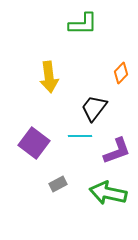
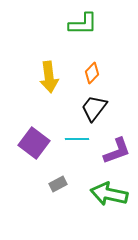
orange diamond: moved 29 px left
cyan line: moved 3 px left, 3 px down
green arrow: moved 1 px right, 1 px down
